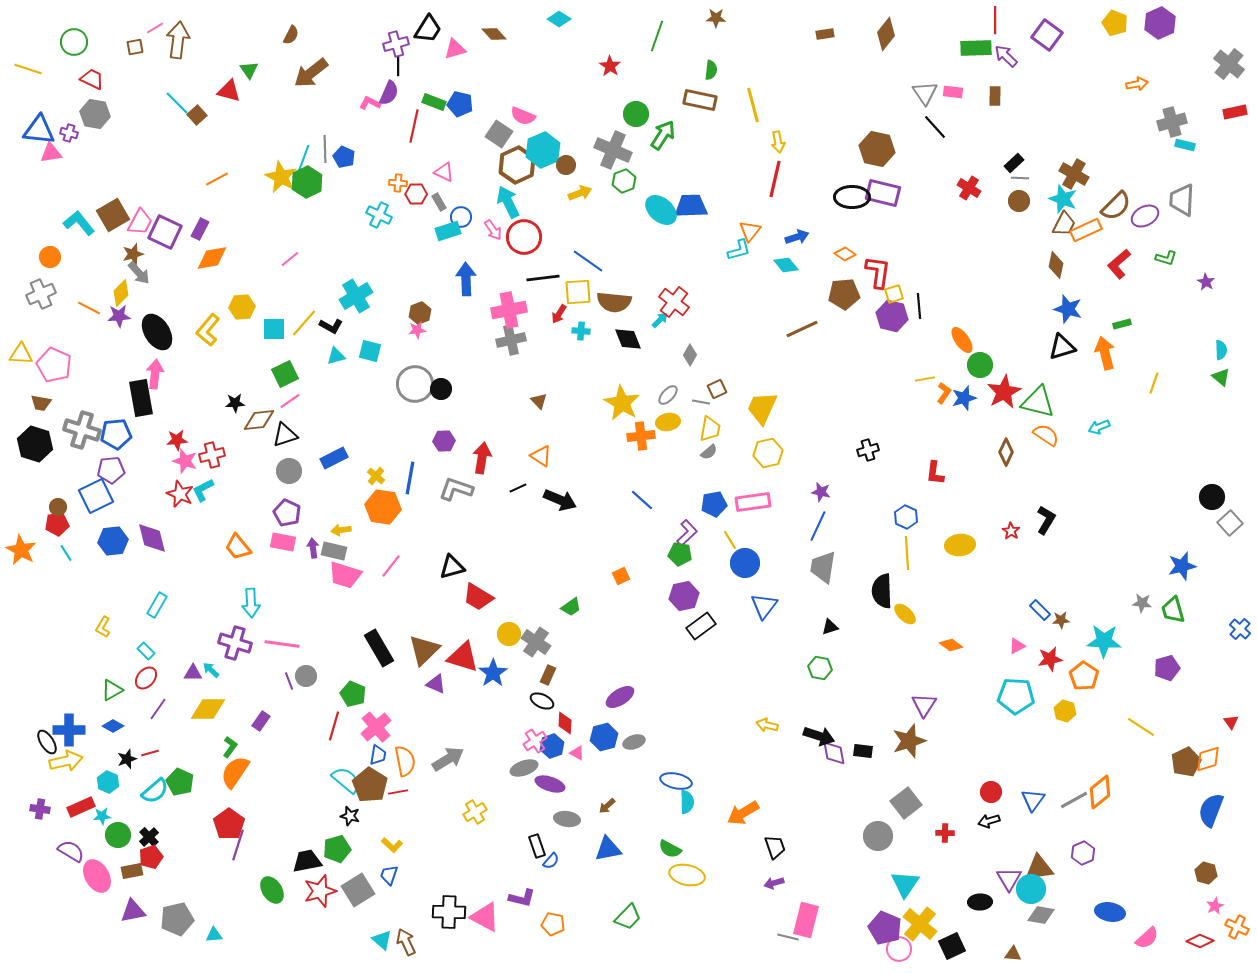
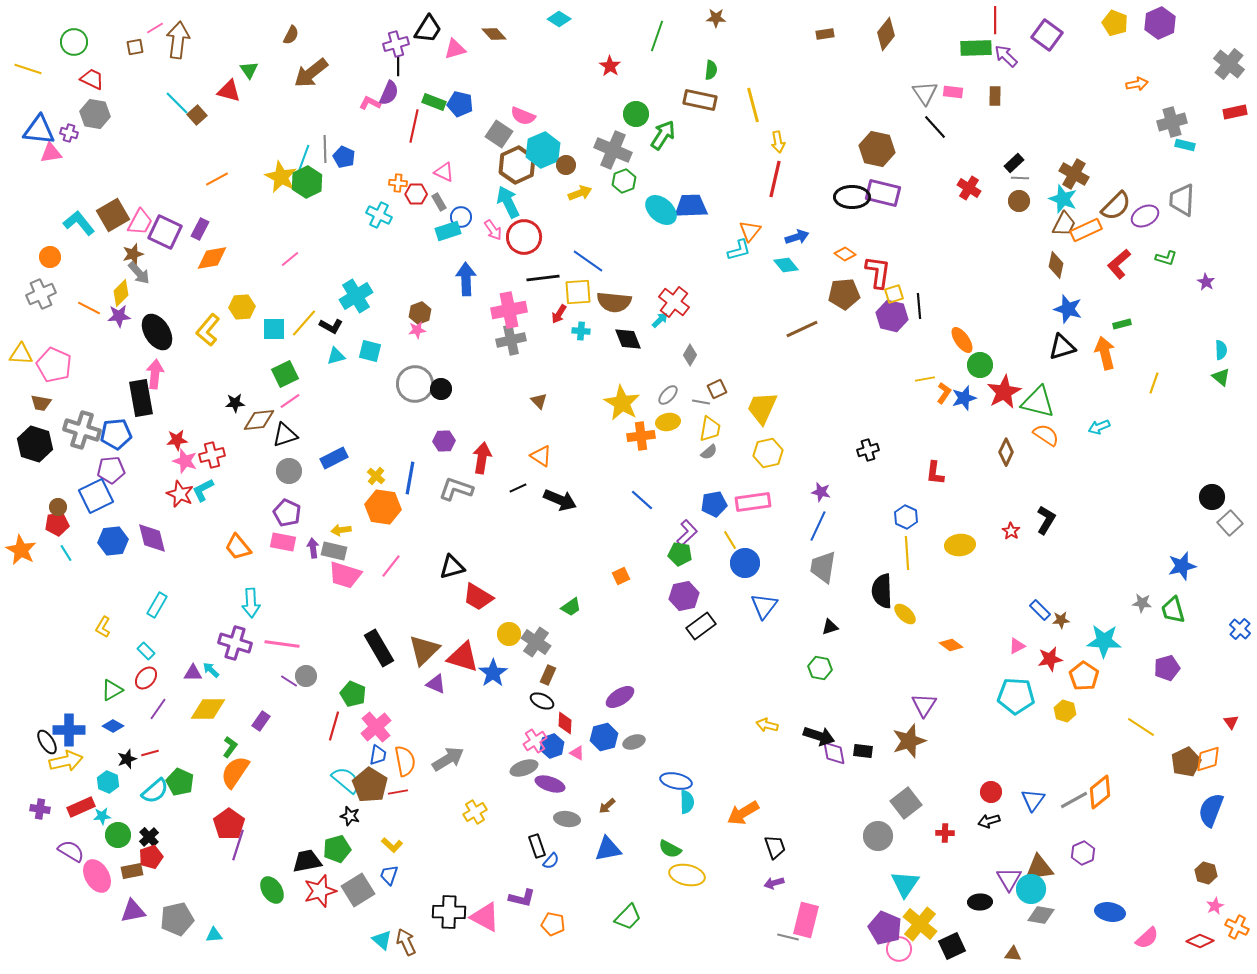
purple line at (289, 681): rotated 36 degrees counterclockwise
